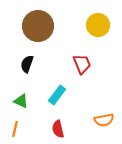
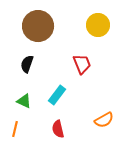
green triangle: moved 3 px right
orange semicircle: rotated 18 degrees counterclockwise
